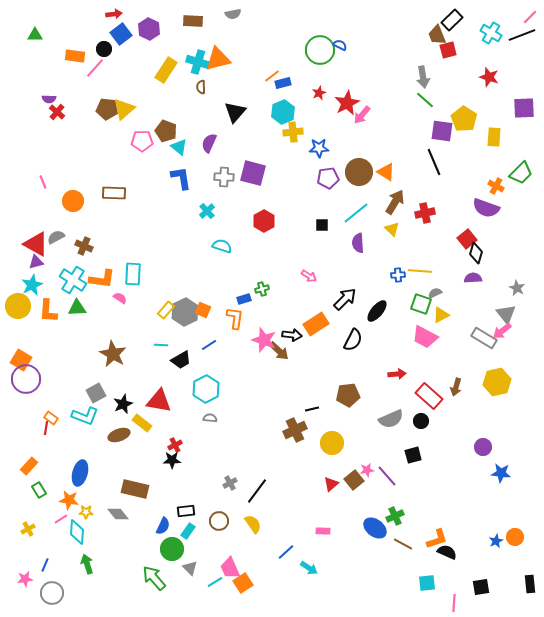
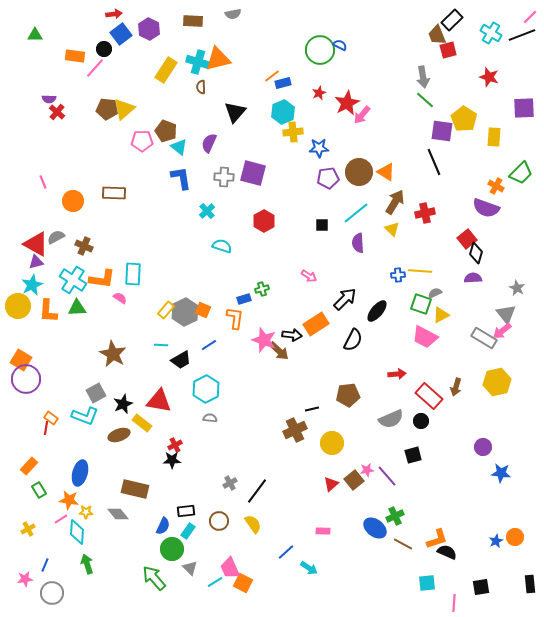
orange square at (243, 583): rotated 30 degrees counterclockwise
